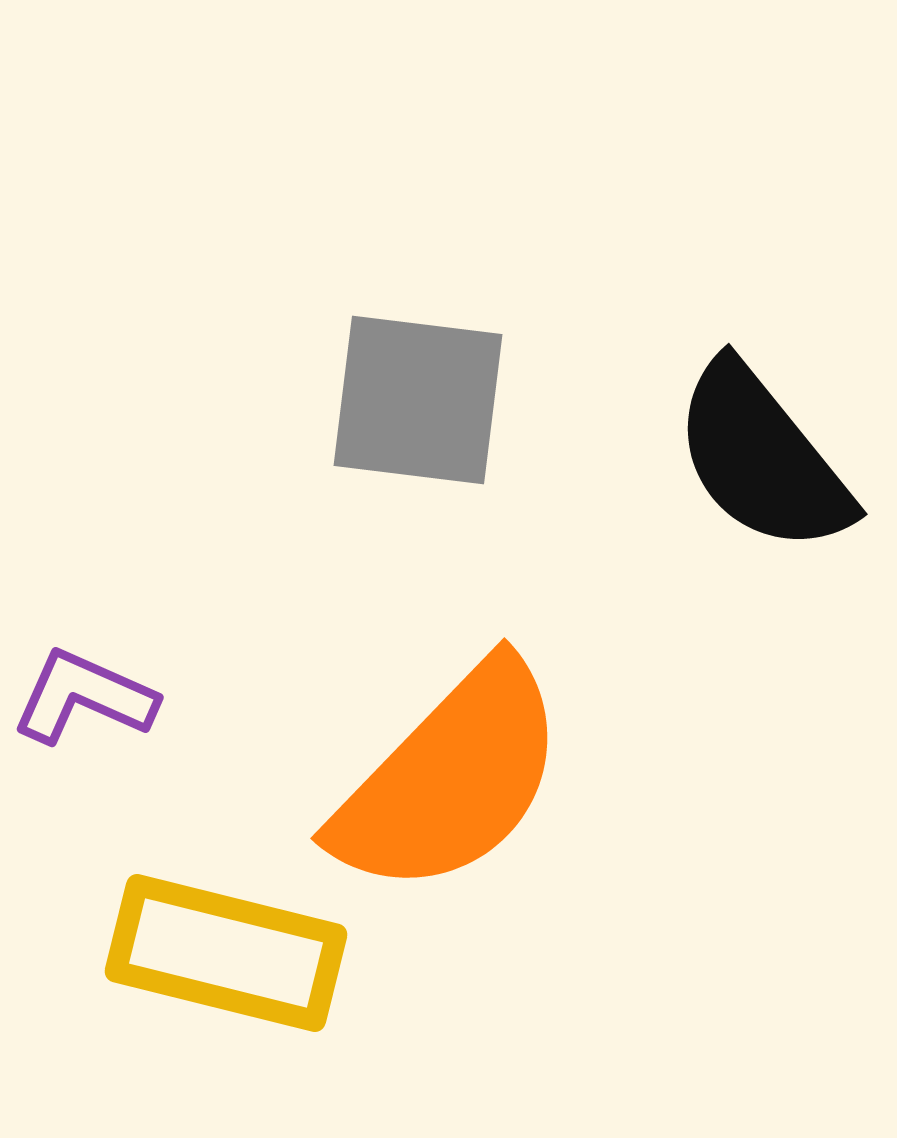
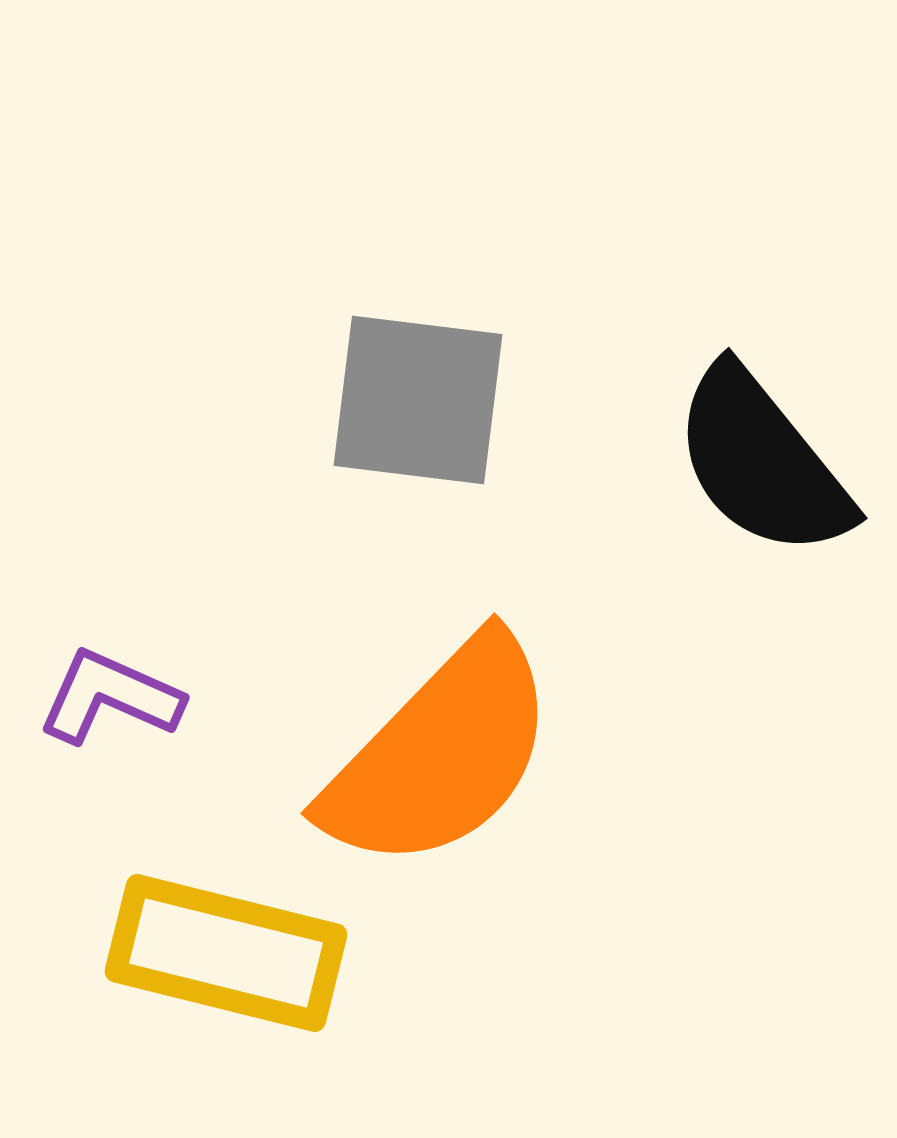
black semicircle: moved 4 px down
purple L-shape: moved 26 px right
orange semicircle: moved 10 px left, 25 px up
